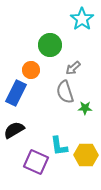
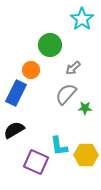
gray semicircle: moved 1 px right, 2 px down; rotated 60 degrees clockwise
